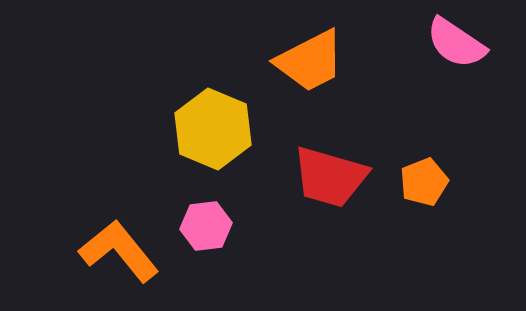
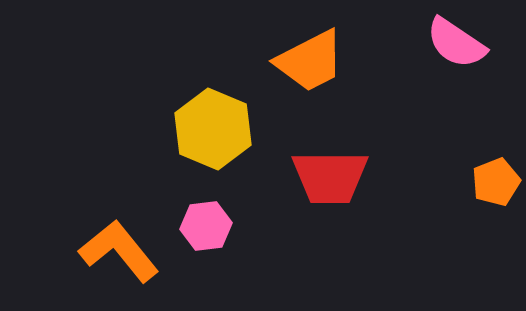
red trapezoid: rotated 16 degrees counterclockwise
orange pentagon: moved 72 px right
